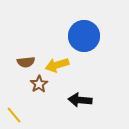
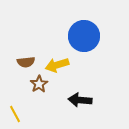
yellow line: moved 1 px right, 1 px up; rotated 12 degrees clockwise
